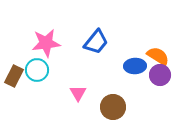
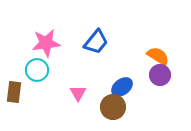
blue ellipse: moved 13 px left, 21 px down; rotated 35 degrees counterclockwise
brown rectangle: moved 16 px down; rotated 20 degrees counterclockwise
